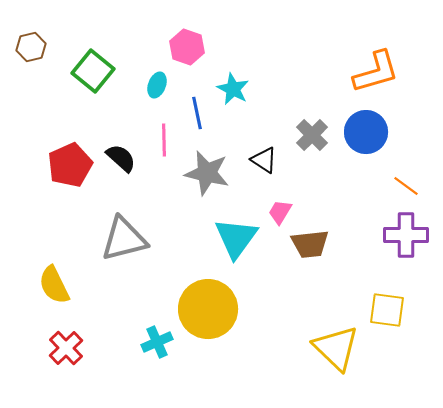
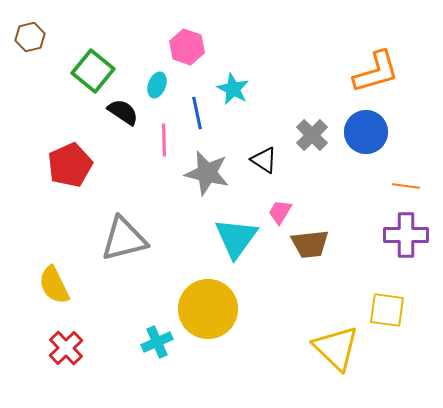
brown hexagon: moved 1 px left, 10 px up
black semicircle: moved 2 px right, 46 px up; rotated 8 degrees counterclockwise
orange line: rotated 28 degrees counterclockwise
